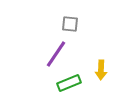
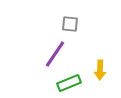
purple line: moved 1 px left
yellow arrow: moved 1 px left
